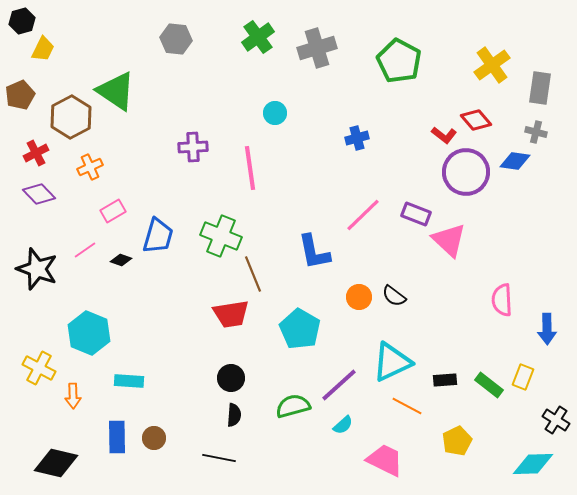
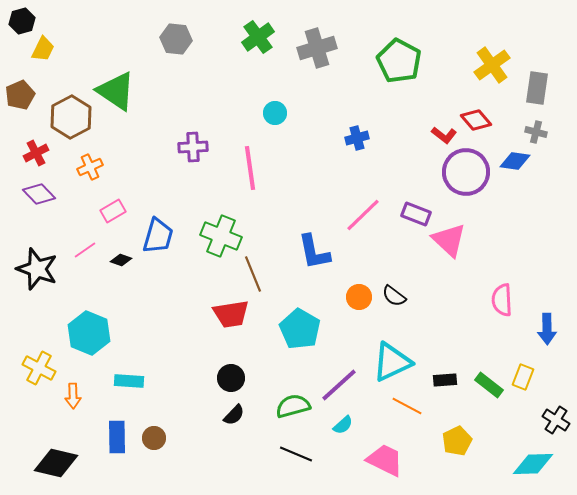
gray rectangle at (540, 88): moved 3 px left
black semicircle at (234, 415): rotated 40 degrees clockwise
black line at (219, 458): moved 77 px right, 4 px up; rotated 12 degrees clockwise
